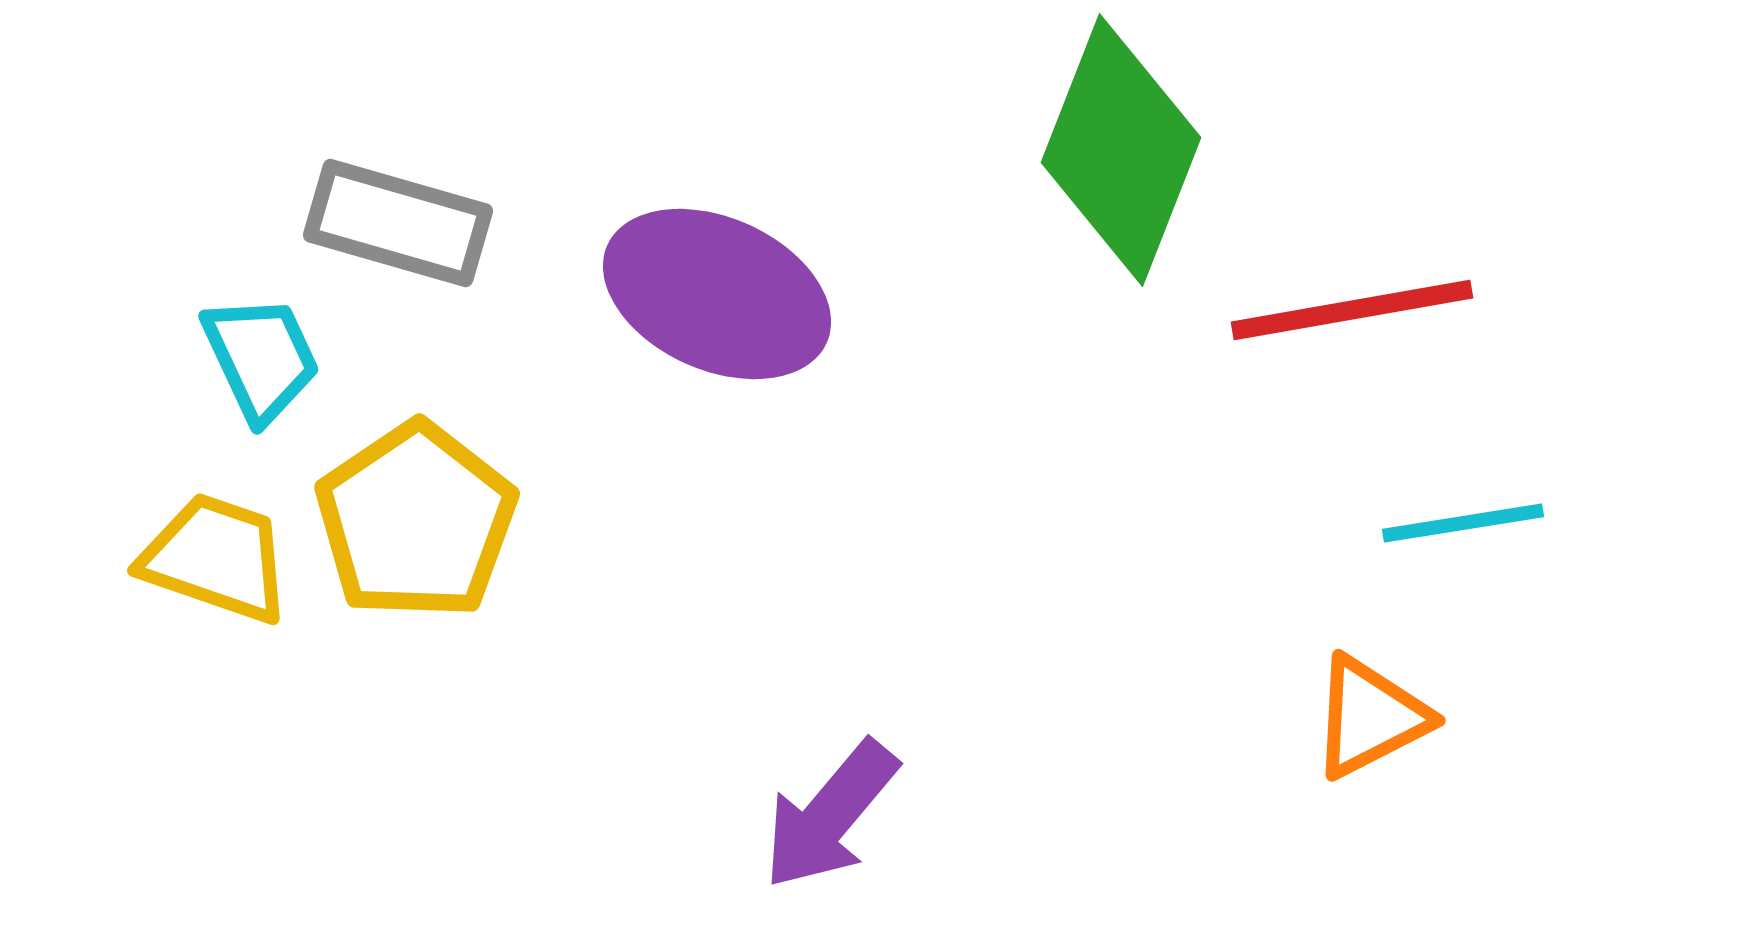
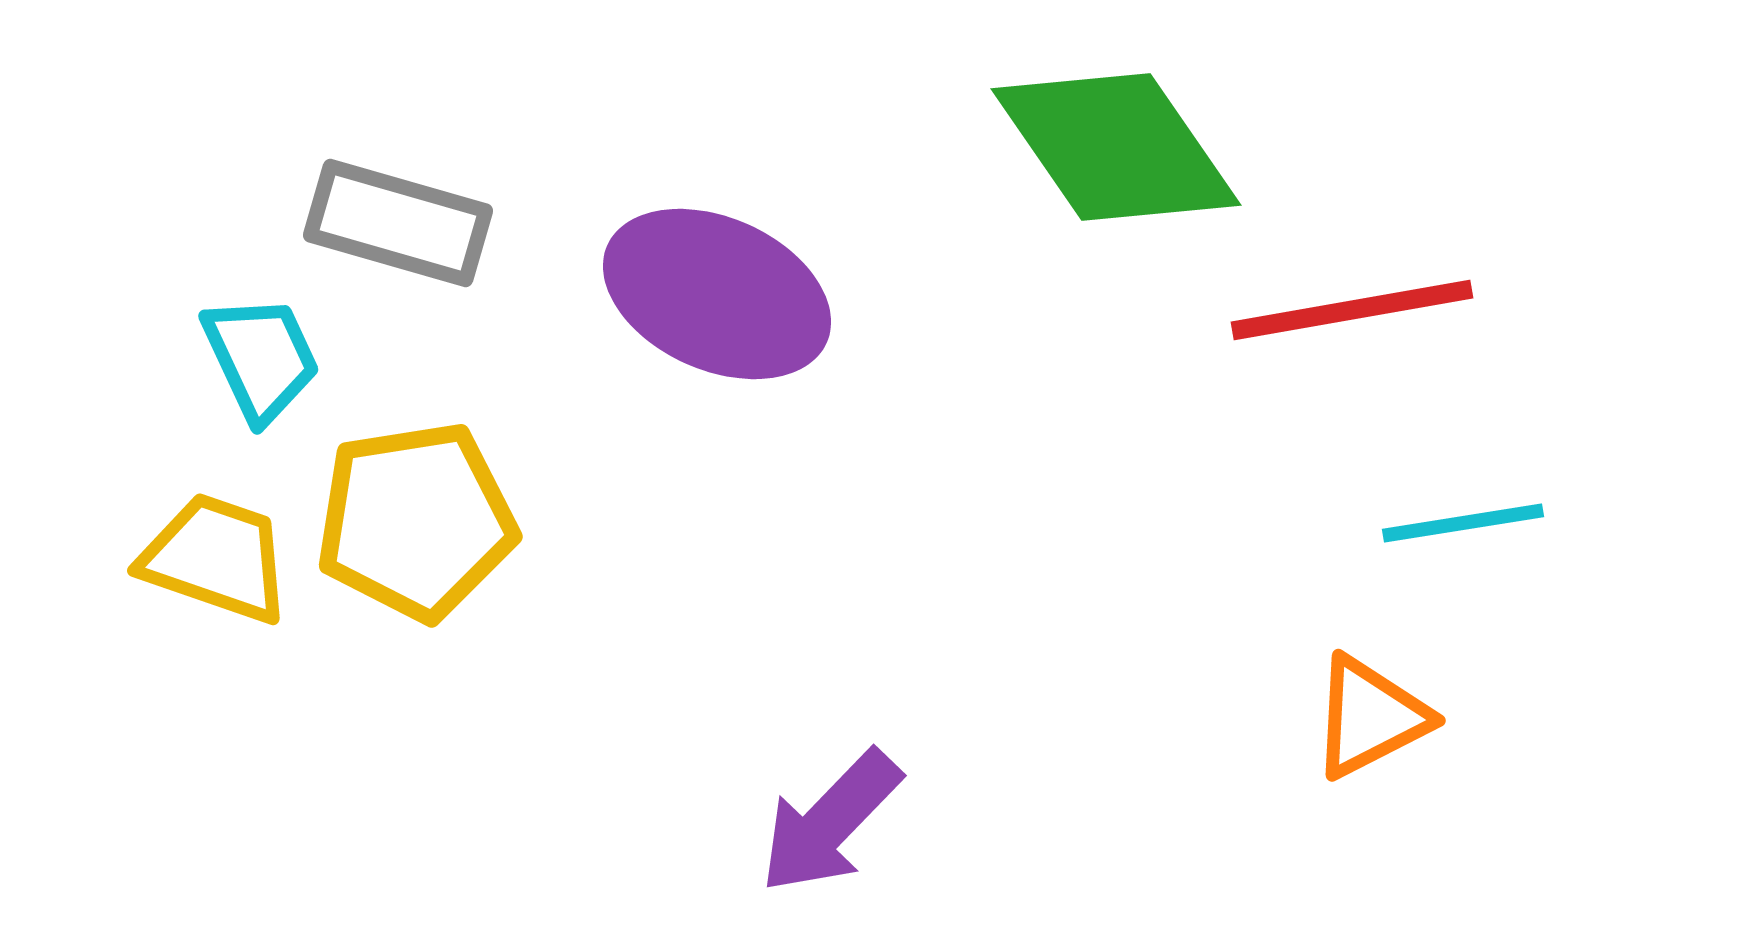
green diamond: moved 5 px left, 3 px up; rotated 56 degrees counterclockwise
yellow pentagon: rotated 25 degrees clockwise
purple arrow: moved 7 px down; rotated 4 degrees clockwise
